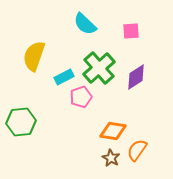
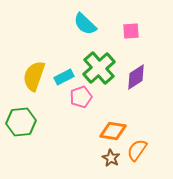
yellow semicircle: moved 20 px down
